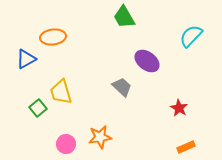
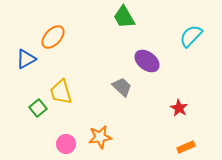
orange ellipse: rotated 40 degrees counterclockwise
